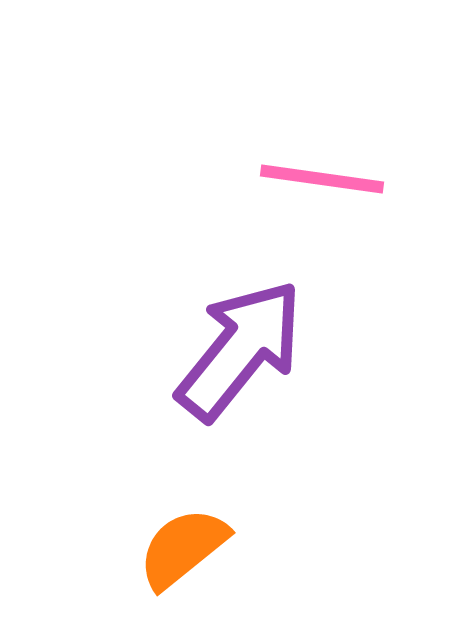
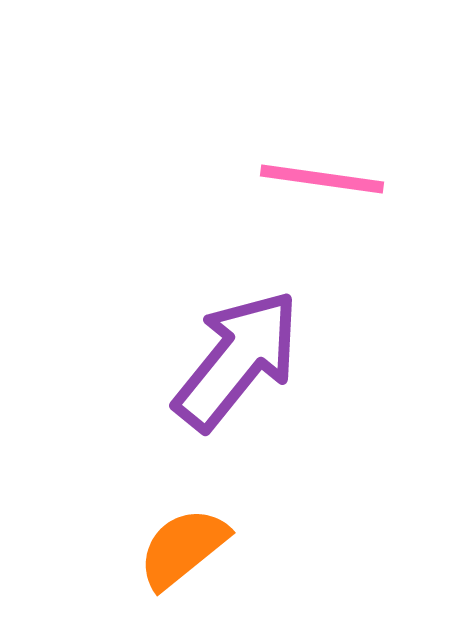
purple arrow: moved 3 px left, 10 px down
